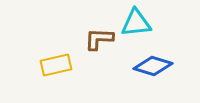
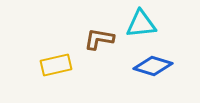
cyan triangle: moved 5 px right, 1 px down
brown L-shape: rotated 8 degrees clockwise
